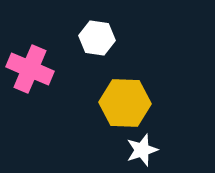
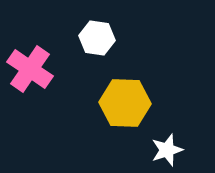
pink cross: rotated 12 degrees clockwise
white star: moved 25 px right
